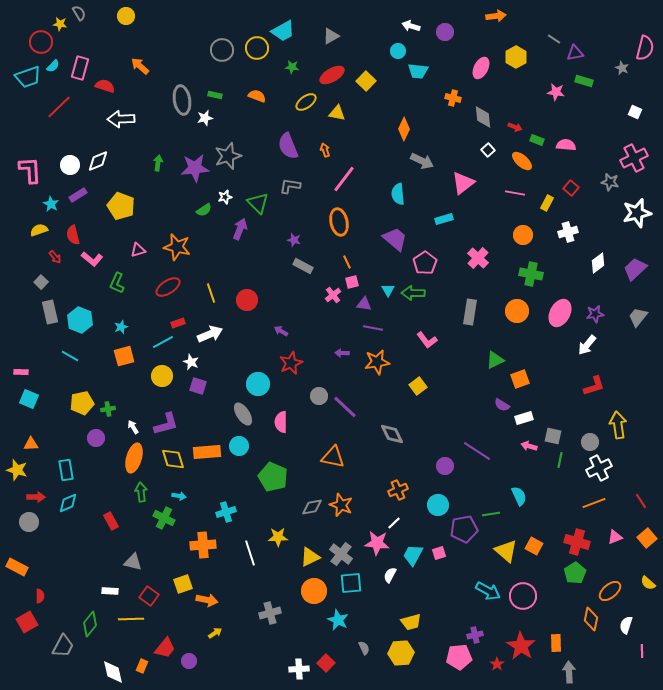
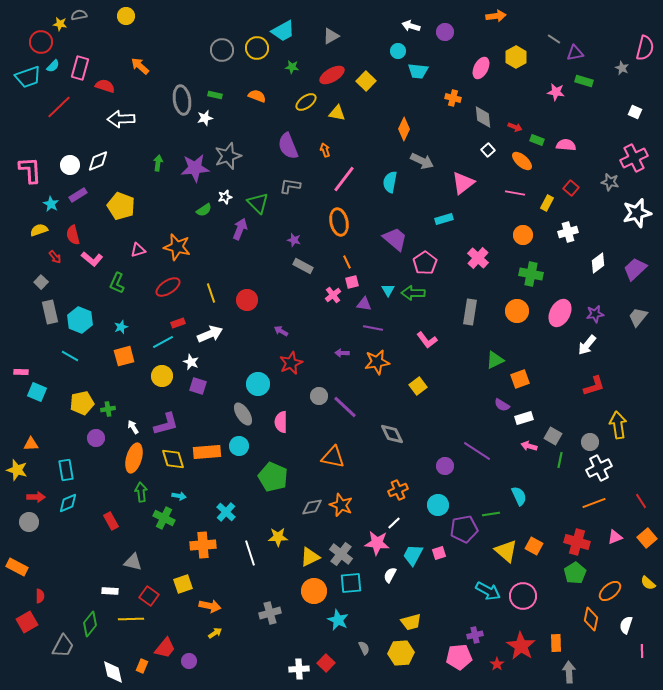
gray semicircle at (79, 13): moved 2 px down; rotated 70 degrees counterclockwise
cyan semicircle at (398, 194): moved 8 px left, 12 px up; rotated 15 degrees clockwise
cyan square at (29, 399): moved 8 px right, 7 px up
gray square at (553, 436): rotated 18 degrees clockwise
cyan cross at (226, 512): rotated 30 degrees counterclockwise
orange arrow at (207, 600): moved 3 px right, 6 px down
